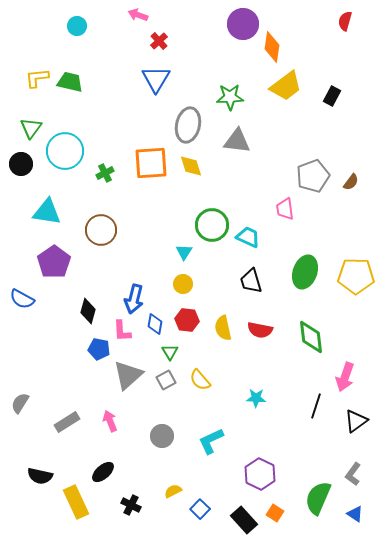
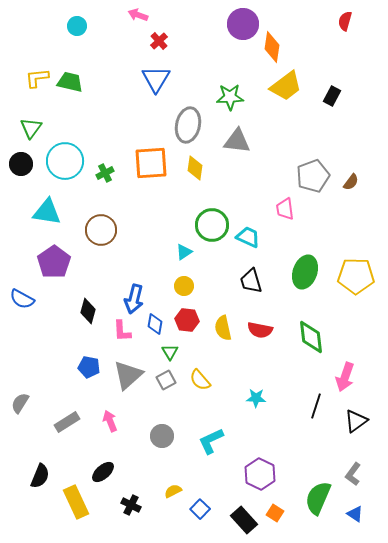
cyan circle at (65, 151): moved 10 px down
yellow diamond at (191, 166): moved 4 px right, 2 px down; rotated 25 degrees clockwise
cyan triangle at (184, 252): rotated 24 degrees clockwise
yellow circle at (183, 284): moved 1 px right, 2 px down
blue pentagon at (99, 349): moved 10 px left, 18 px down
black semicircle at (40, 476): rotated 80 degrees counterclockwise
